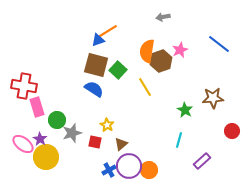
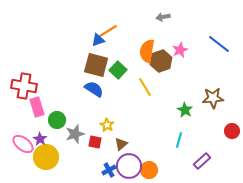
gray star: moved 3 px right, 1 px down
